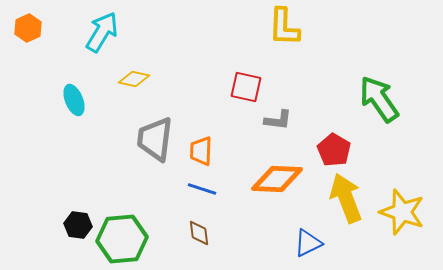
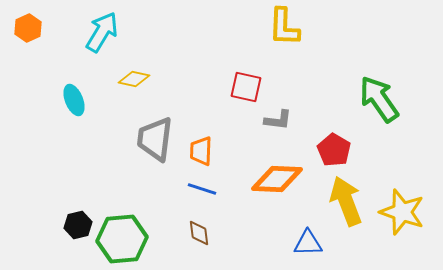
yellow arrow: moved 3 px down
black hexagon: rotated 20 degrees counterclockwise
blue triangle: rotated 24 degrees clockwise
